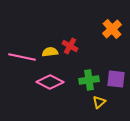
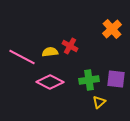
pink line: rotated 16 degrees clockwise
